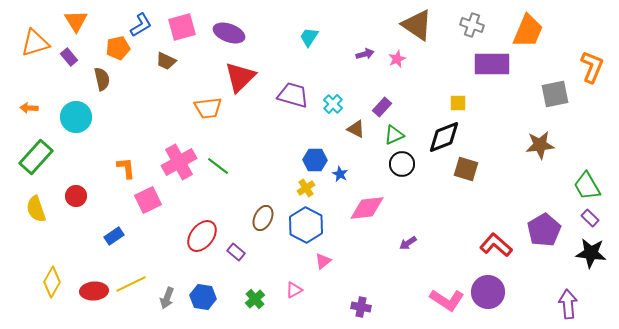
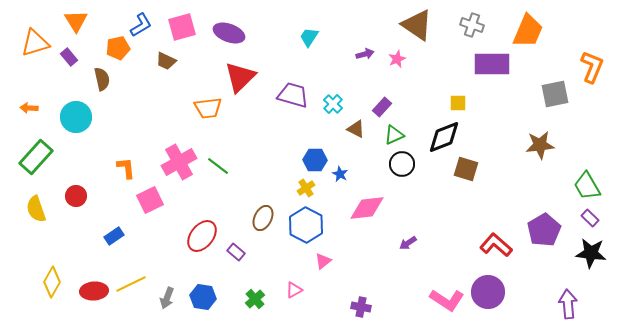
pink square at (148, 200): moved 2 px right
